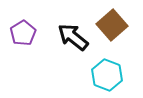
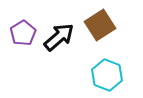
brown square: moved 12 px left; rotated 8 degrees clockwise
black arrow: moved 14 px left; rotated 100 degrees clockwise
